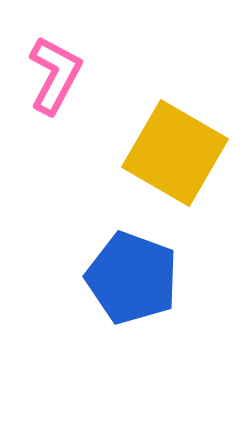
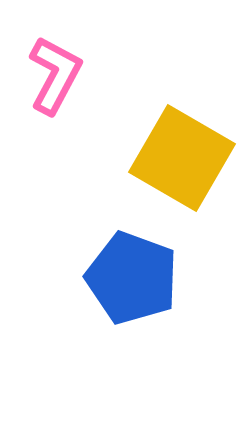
yellow square: moved 7 px right, 5 px down
